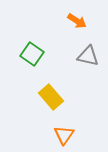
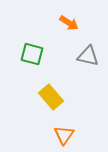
orange arrow: moved 8 px left, 2 px down
green square: rotated 20 degrees counterclockwise
